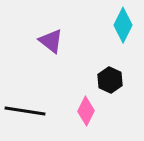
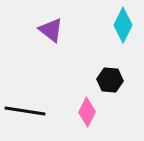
purple triangle: moved 11 px up
black hexagon: rotated 20 degrees counterclockwise
pink diamond: moved 1 px right, 1 px down
